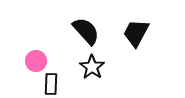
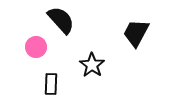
black semicircle: moved 25 px left, 11 px up
pink circle: moved 14 px up
black star: moved 2 px up
